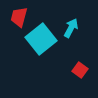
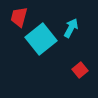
red square: rotated 14 degrees clockwise
